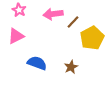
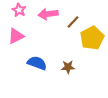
pink arrow: moved 5 px left
brown star: moved 3 px left; rotated 24 degrees clockwise
